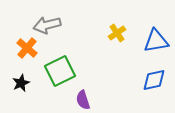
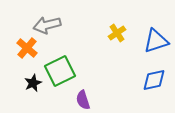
blue triangle: rotated 8 degrees counterclockwise
black star: moved 12 px right
